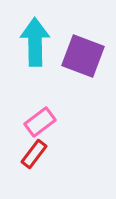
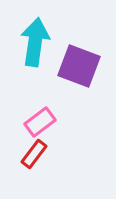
cyan arrow: rotated 9 degrees clockwise
purple square: moved 4 px left, 10 px down
